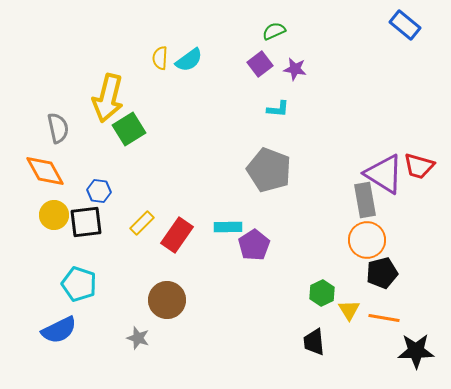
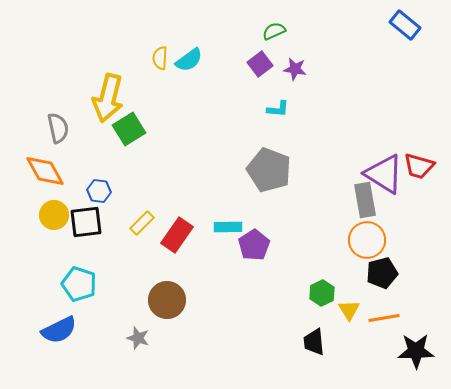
orange line: rotated 20 degrees counterclockwise
